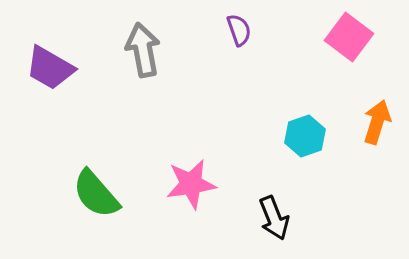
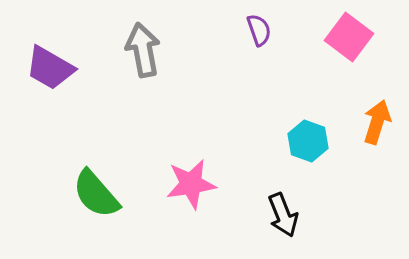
purple semicircle: moved 20 px right
cyan hexagon: moved 3 px right, 5 px down; rotated 21 degrees counterclockwise
black arrow: moved 9 px right, 3 px up
